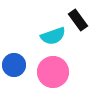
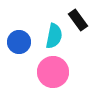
cyan semicircle: moved 1 px right; rotated 60 degrees counterclockwise
blue circle: moved 5 px right, 23 px up
